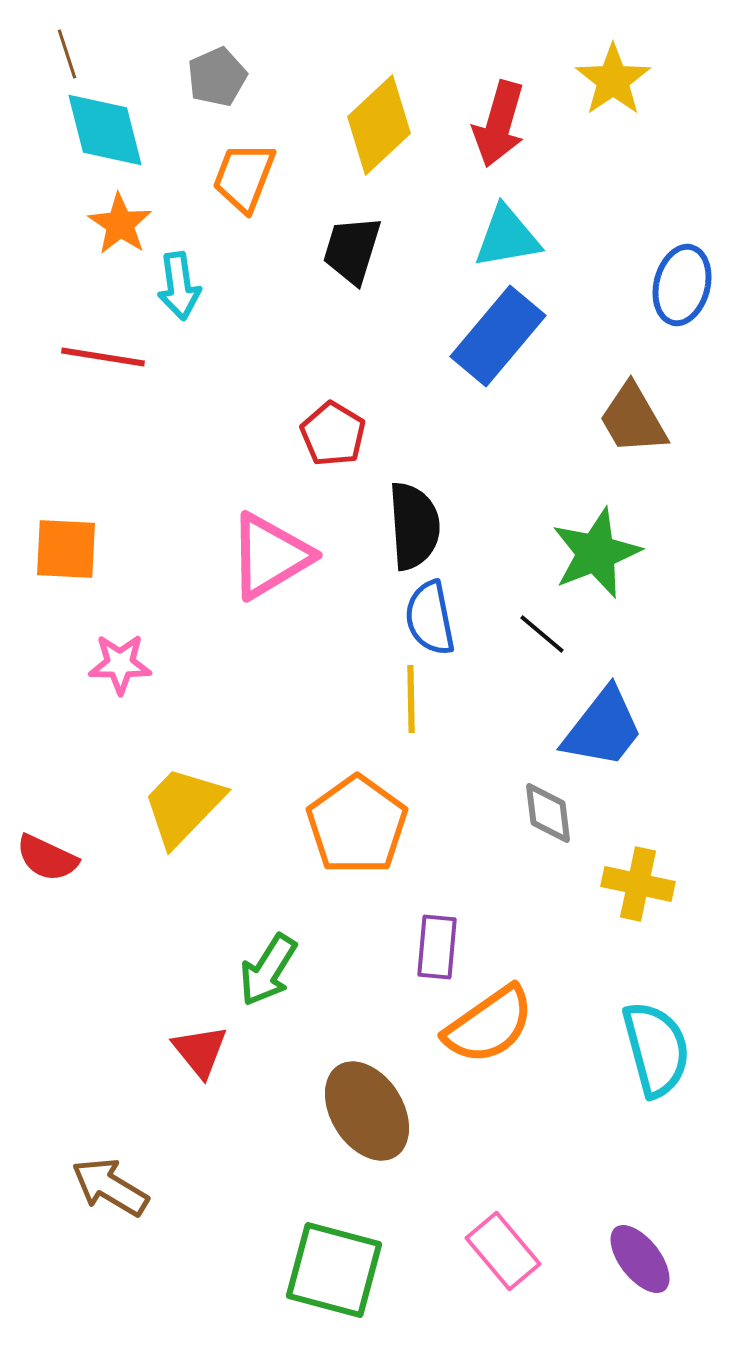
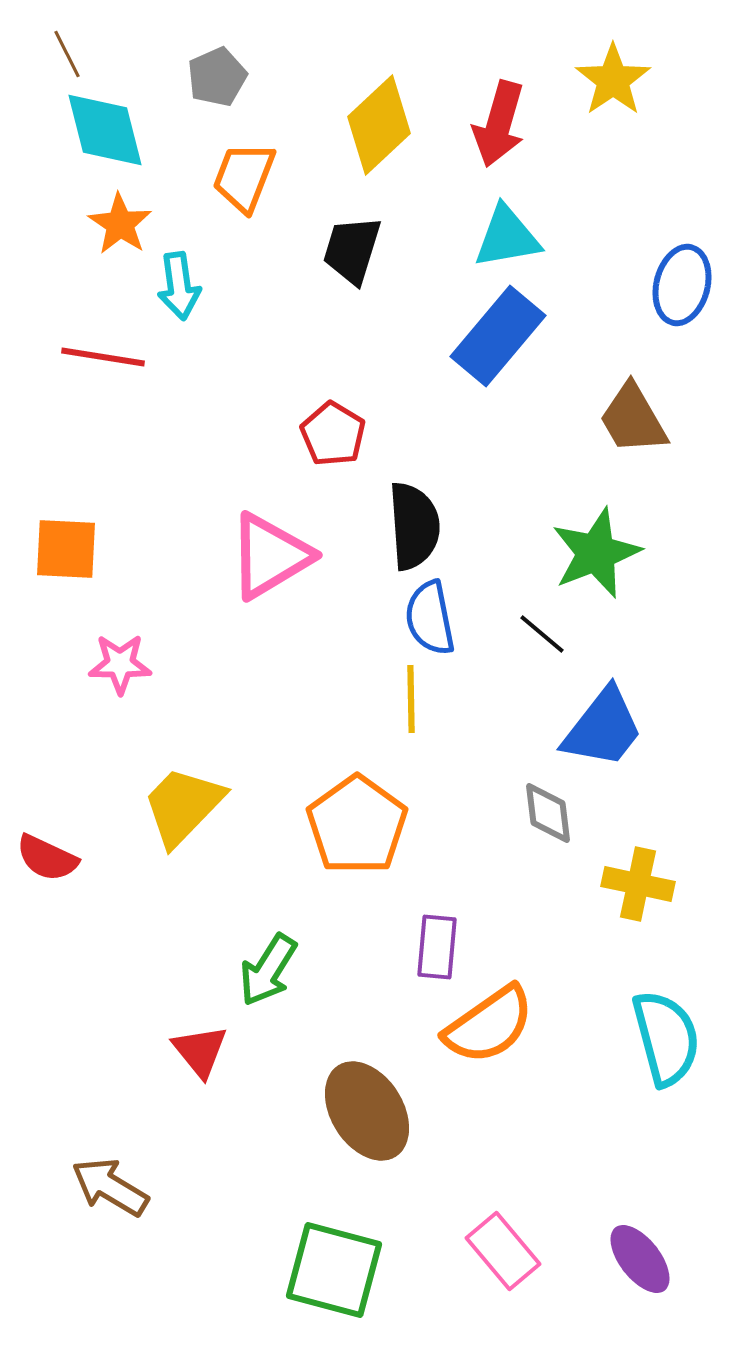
brown line: rotated 9 degrees counterclockwise
cyan semicircle: moved 10 px right, 11 px up
